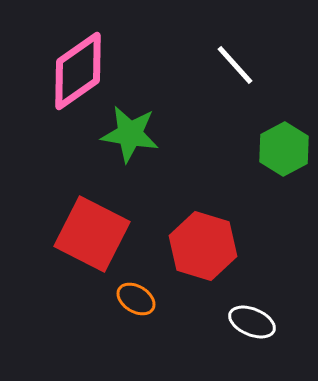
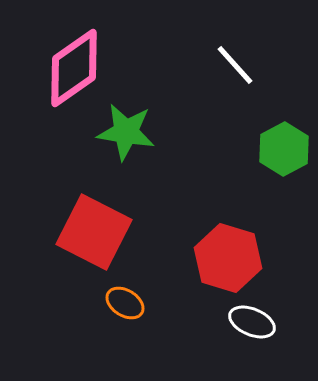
pink diamond: moved 4 px left, 3 px up
green star: moved 4 px left, 2 px up
red square: moved 2 px right, 2 px up
red hexagon: moved 25 px right, 12 px down
orange ellipse: moved 11 px left, 4 px down
